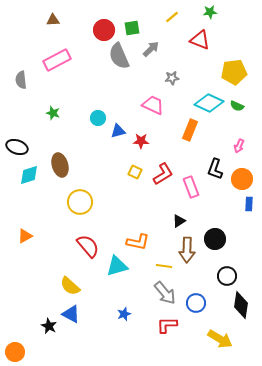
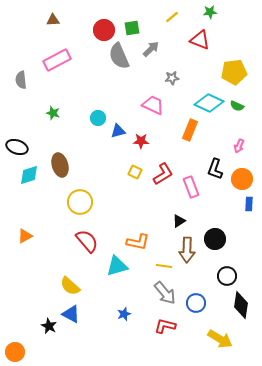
red semicircle at (88, 246): moved 1 px left, 5 px up
red L-shape at (167, 325): moved 2 px left, 1 px down; rotated 15 degrees clockwise
